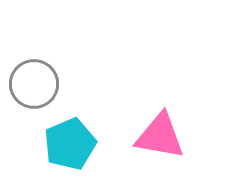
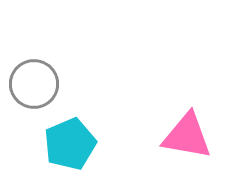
pink triangle: moved 27 px right
